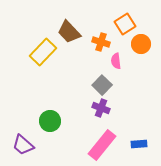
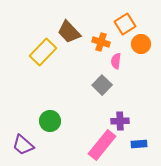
pink semicircle: rotated 14 degrees clockwise
purple cross: moved 19 px right, 13 px down; rotated 24 degrees counterclockwise
